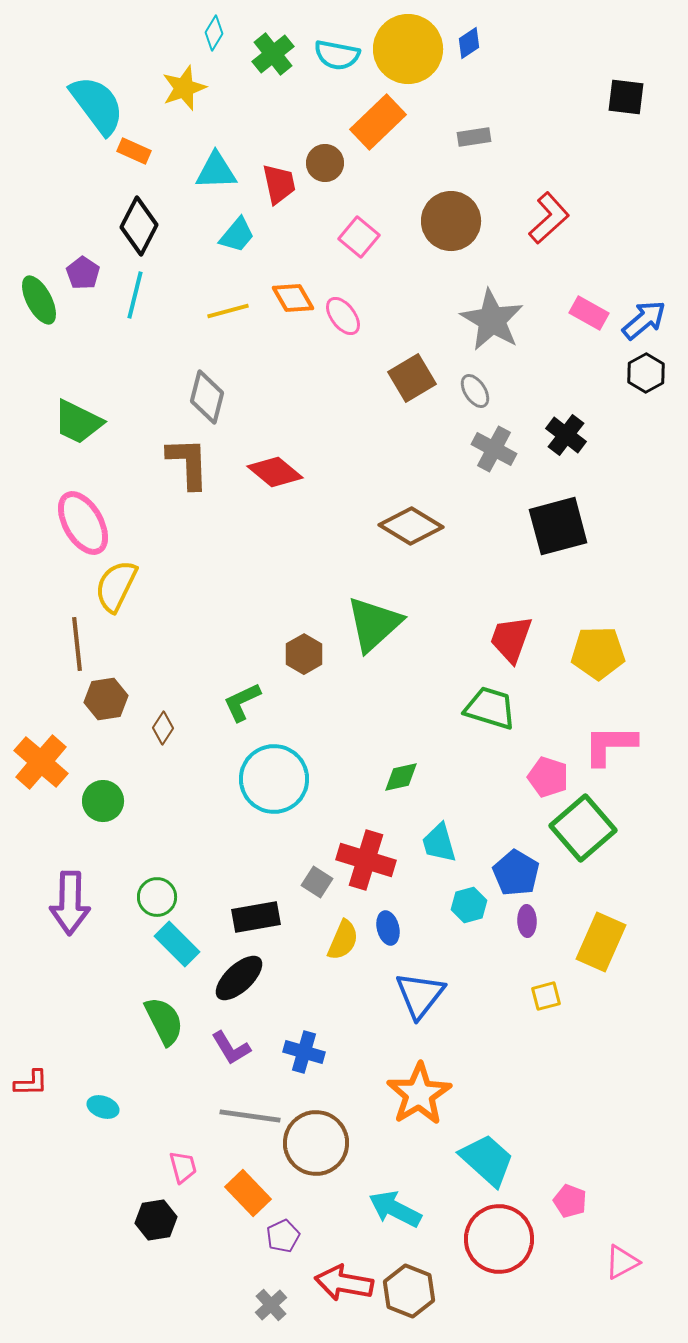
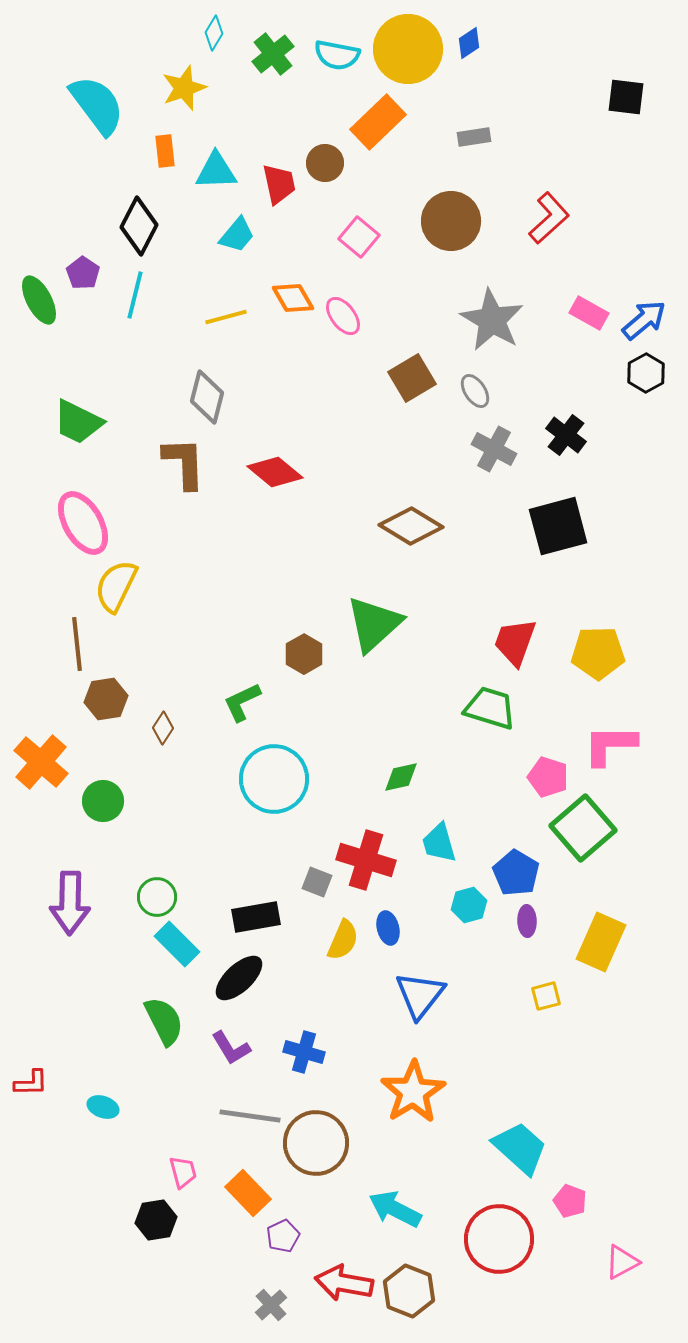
orange rectangle at (134, 151): moved 31 px right; rotated 60 degrees clockwise
yellow line at (228, 311): moved 2 px left, 6 px down
brown L-shape at (188, 463): moved 4 px left
red trapezoid at (511, 639): moved 4 px right, 3 px down
gray square at (317, 882): rotated 12 degrees counterclockwise
orange star at (419, 1094): moved 6 px left, 2 px up
cyan trapezoid at (487, 1160): moved 33 px right, 12 px up
pink trapezoid at (183, 1167): moved 5 px down
